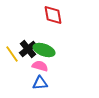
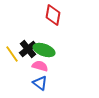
red diamond: rotated 20 degrees clockwise
blue triangle: rotated 42 degrees clockwise
